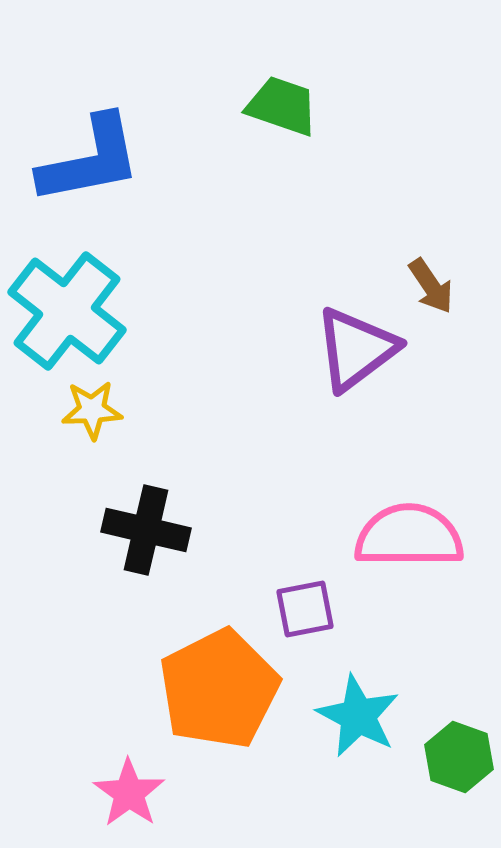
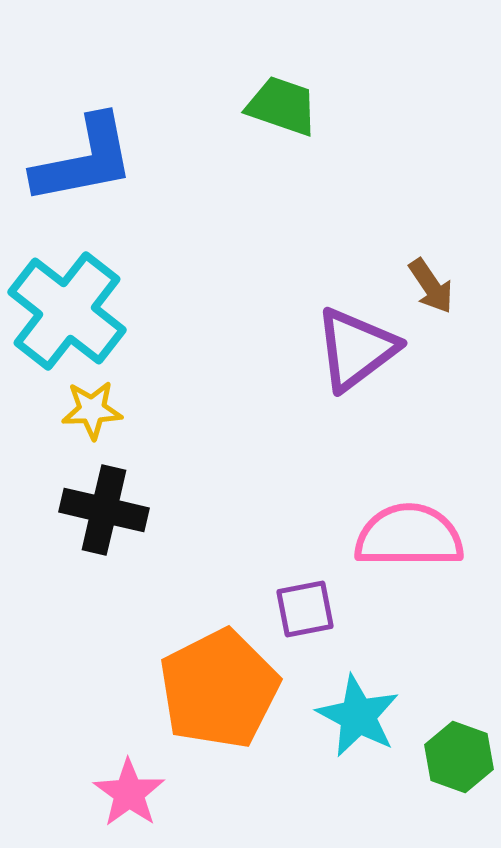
blue L-shape: moved 6 px left
black cross: moved 42 px left, 20 px up
